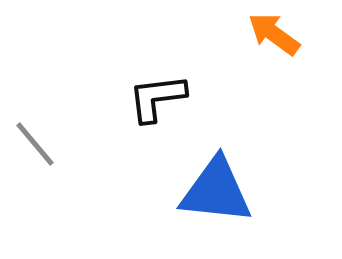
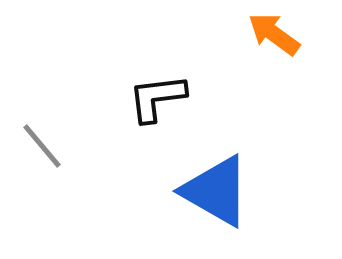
gray line: moved 7 px right, 2 px down
blue triangle: rotated 24 degrees clockwise
